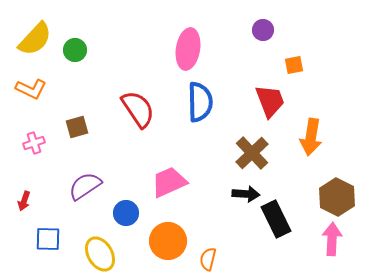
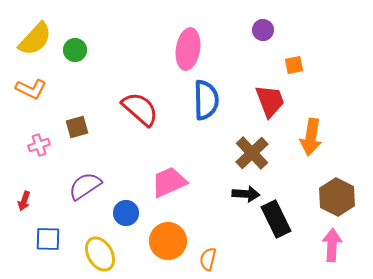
blue semicircle: moved 6 px right, 2 px up
red semicircle: moved 2 px right; rotated 15 degrees counterclockwise
pink cross: moved 5 px right, 2 px down
pink arrow: moved 6 px down
